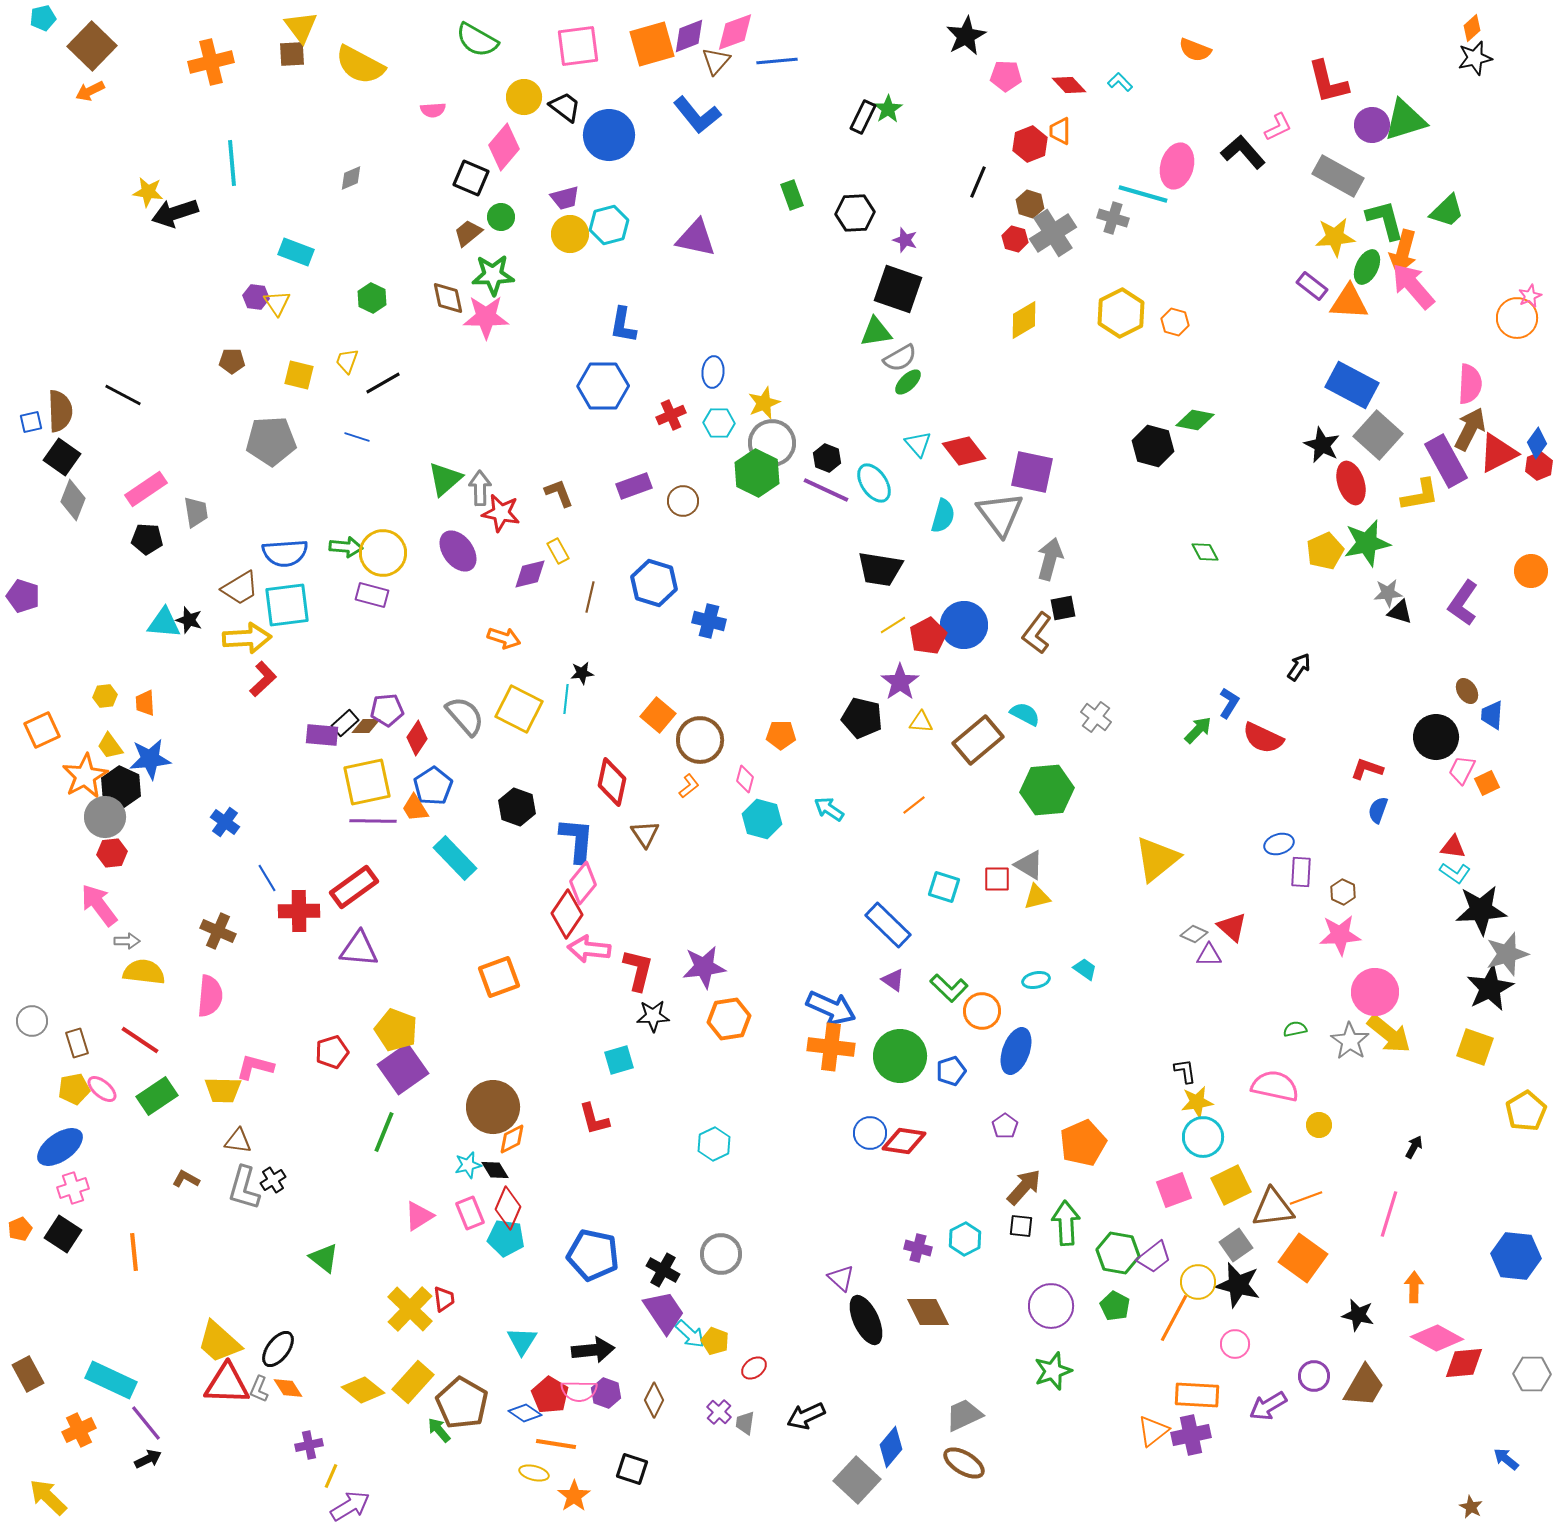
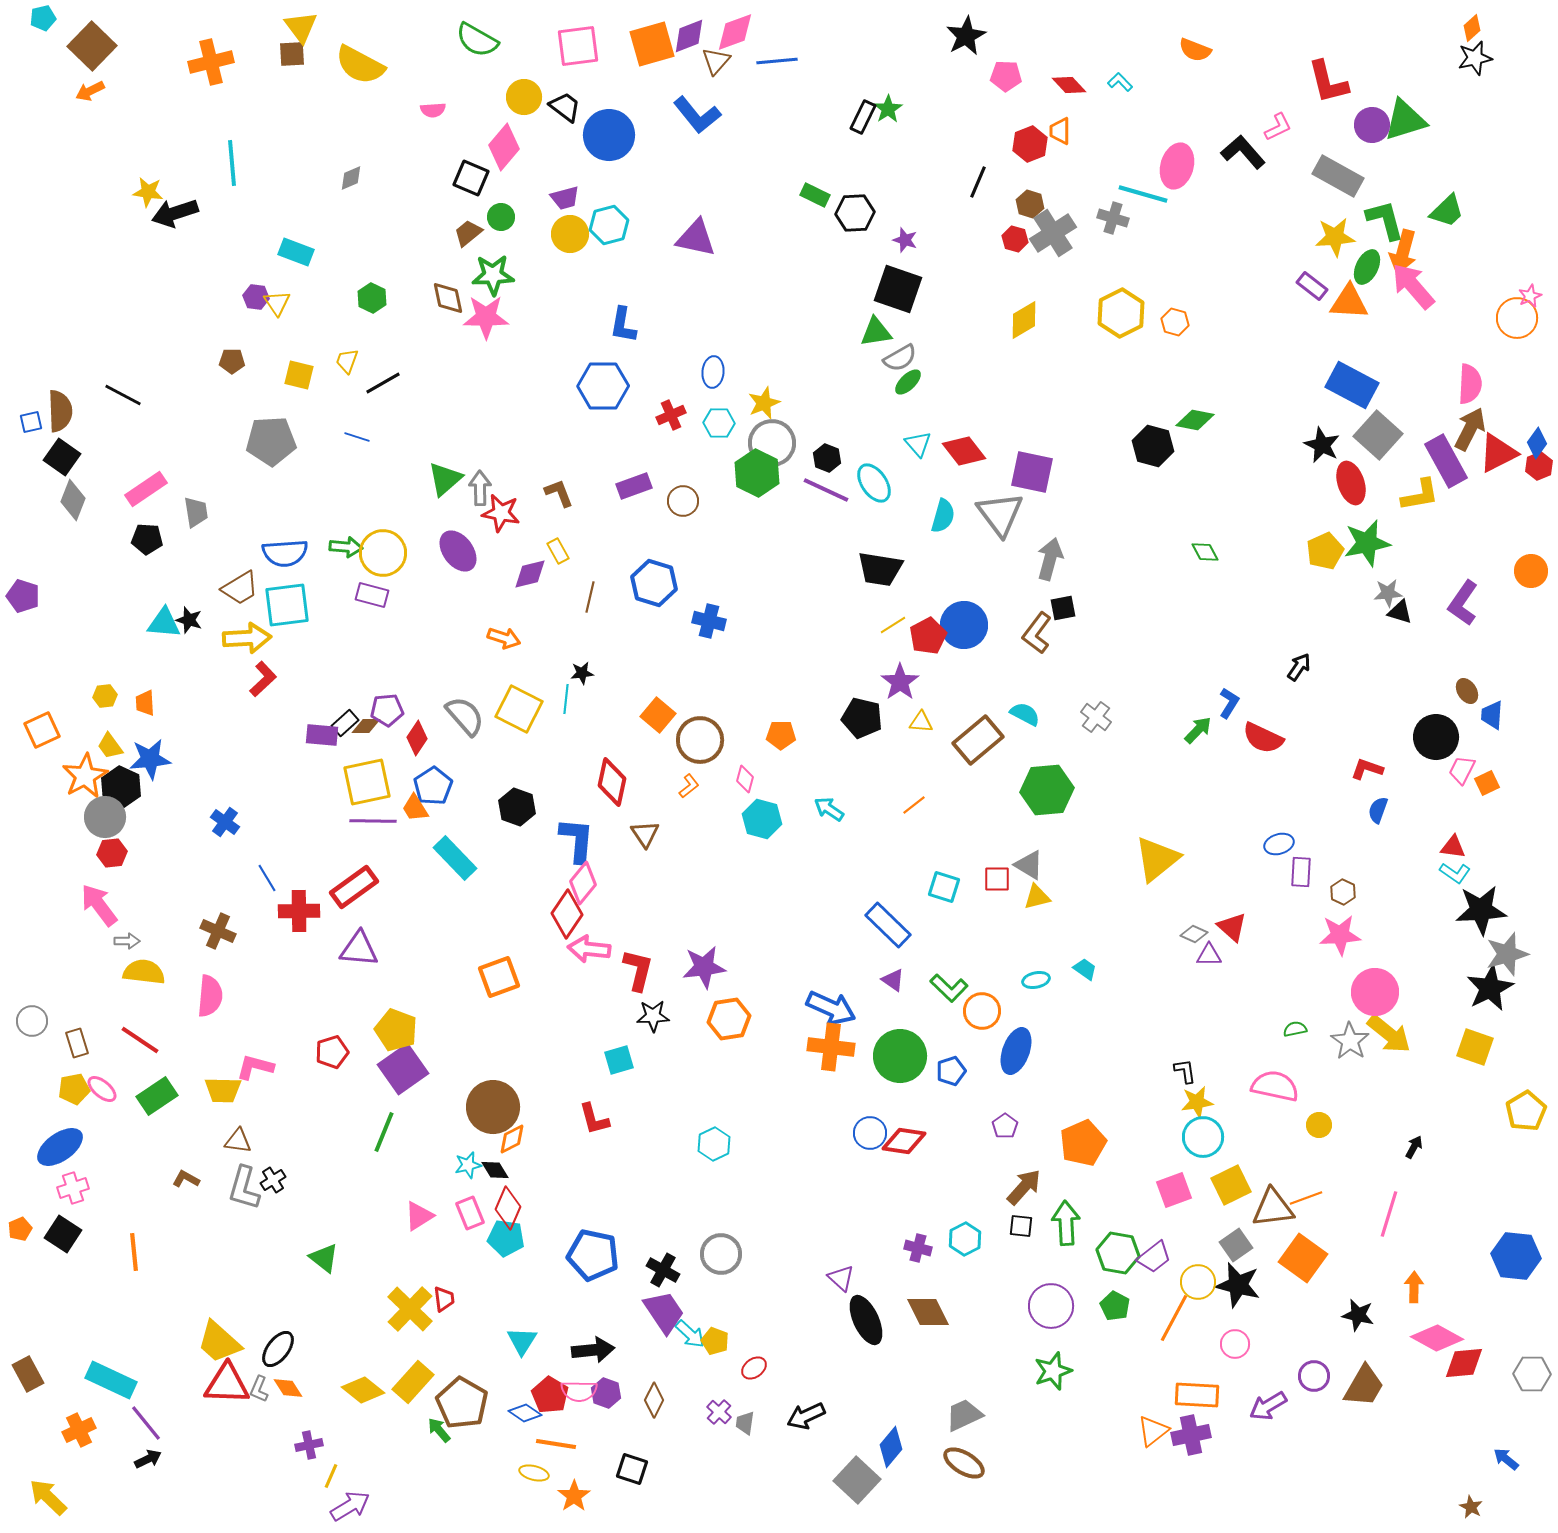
green rectangle at (792, 195): moved 23 px right; rotated 44 degrees counterclockwise
